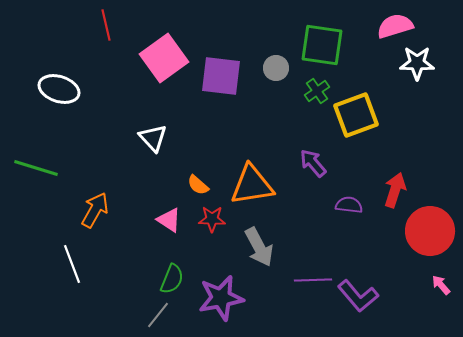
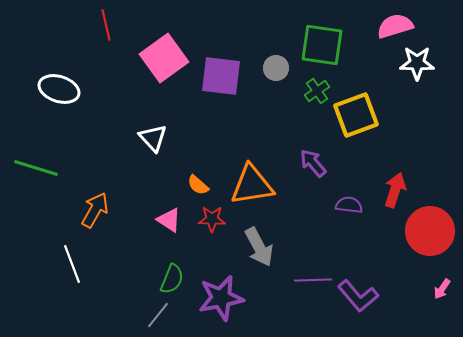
pink arrow: moved 1 px right, 4 px down; rotated 105 degrees counterclockwise
